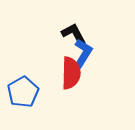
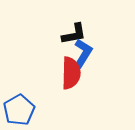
black L-shape: rotated 108 degrees clockwise
blue pentagon: moved 4 px left, 18 px down
